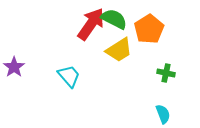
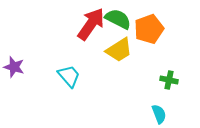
green semicircle: moved 4 px right
orange pentagon: rotated 12 degrees clockwise
purple star: rotated 20 degrees counterclockwise
green cross: moved 3 px right, 7 px down
cyan semicircle: moved 4 px left
